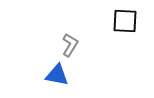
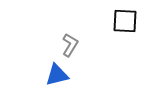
blue triangle: rotated 25 degrees counterclockwise
